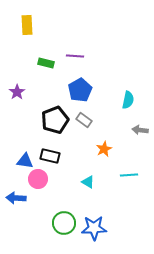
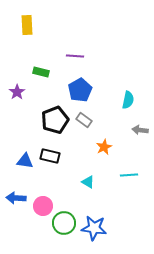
green rectangle: moved 5 px left, 9 px down
orange star: moved 2 px up
pink circle: moved 5 px right, 27 px down
blue star: rotated 10 degrees clockwise
